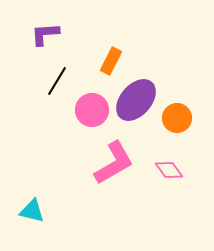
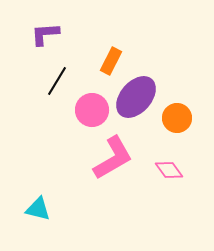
purple ellipse: moved 3 px up
pink L-shape: moved 1 px left, 5 px up
cyan triangle: moved 6 px right, 2 px up
